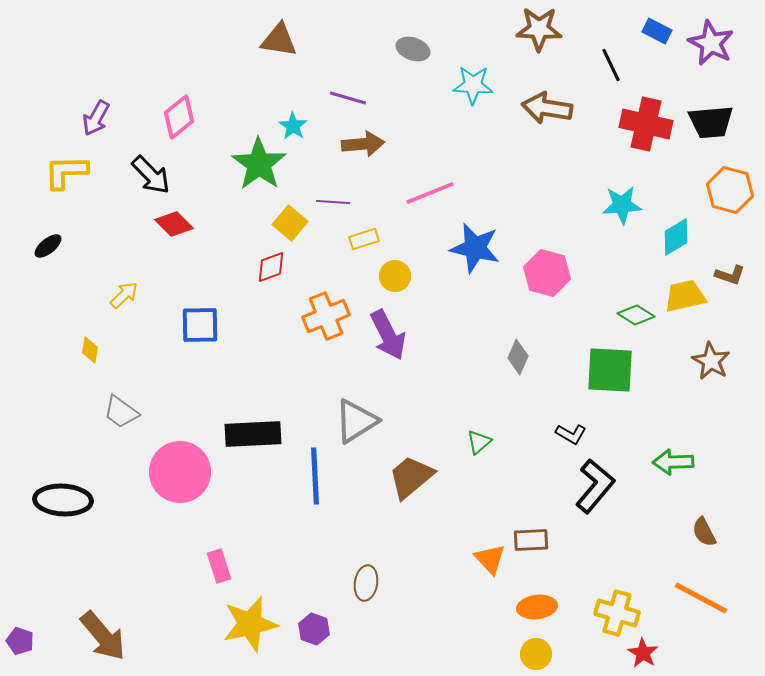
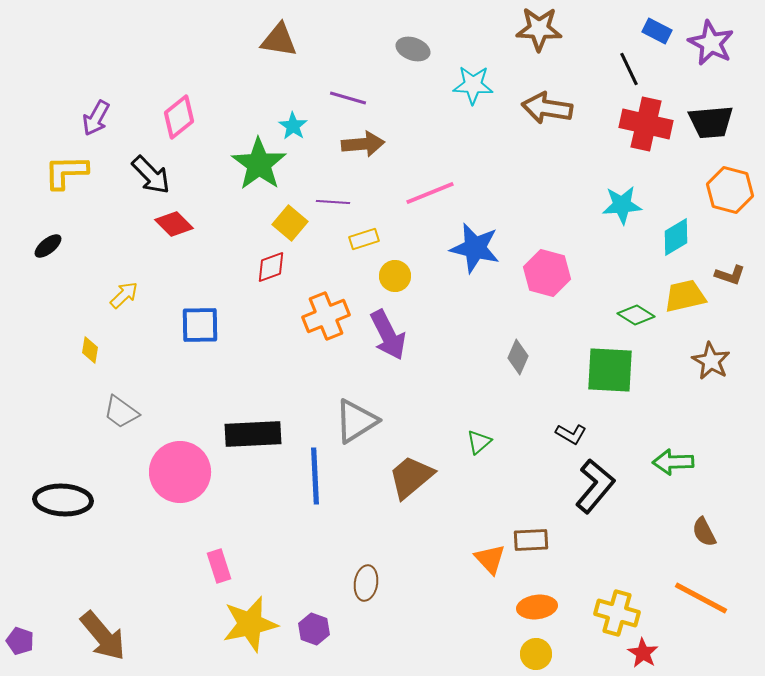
black line at (611, 65): moved 18 px right, 4 px down
